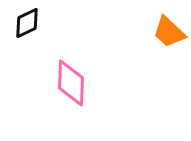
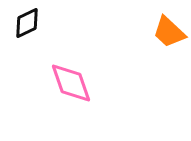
pink diamond: rotated 21 degrees counterclockwise
